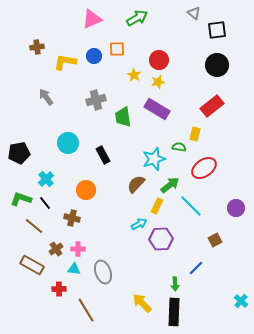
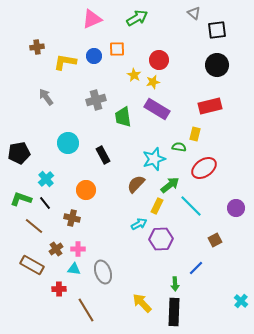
yellow star at (158, 82): moved 5 px left
red rectangle at (212, 106): moved 2 px left; rotated 25 degrees clockwise
